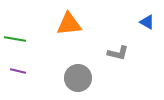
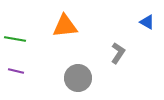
orange triangle: moved 4 px left, 2 px down
gray L-shape: rotated 70 degrees counterclockwise
purple line: moved 2 px left
